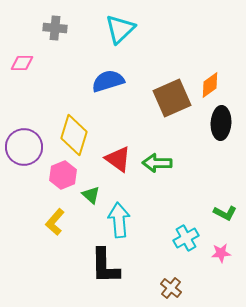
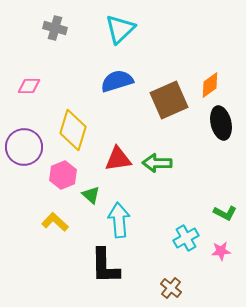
gray cross: rotated 10 degrees clockwise
pink diamond: moved 7 px right, 23 px down
blue semicircle: moved 9 px right
brown square: moved 3 px left, 2 px down
black ellipse: rotated 16 degrees counterclockwise
yellow diamond: moved 1 px left, 5 px up
red triangle: rotated 44 degrees counterclockwise
yellow L-shape: rotated 92 degrees clockwise
pink star: moved 2 px up
